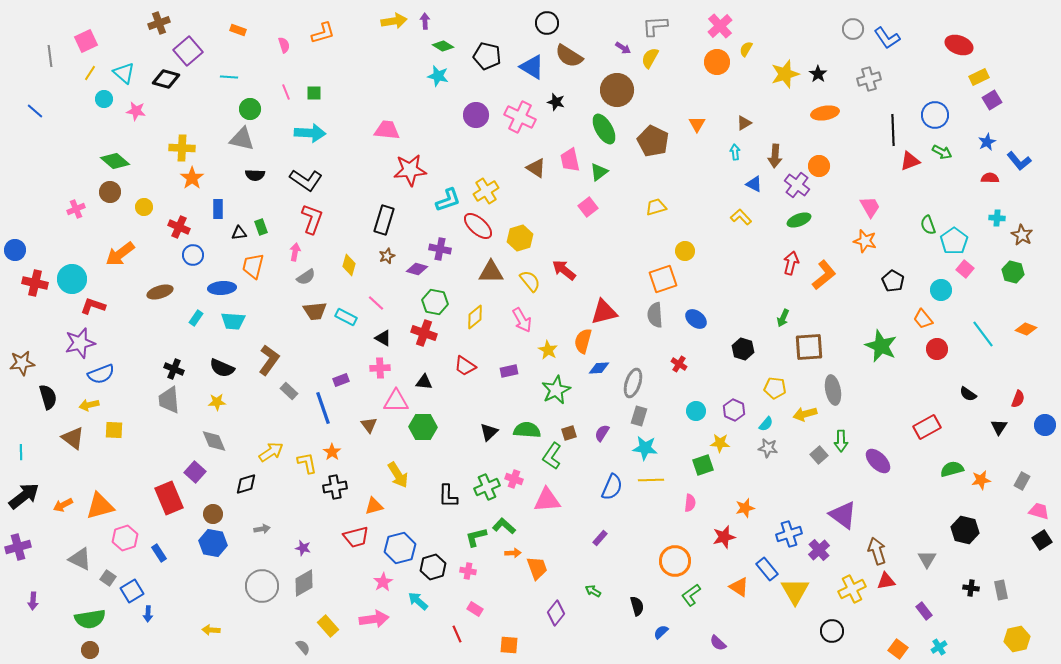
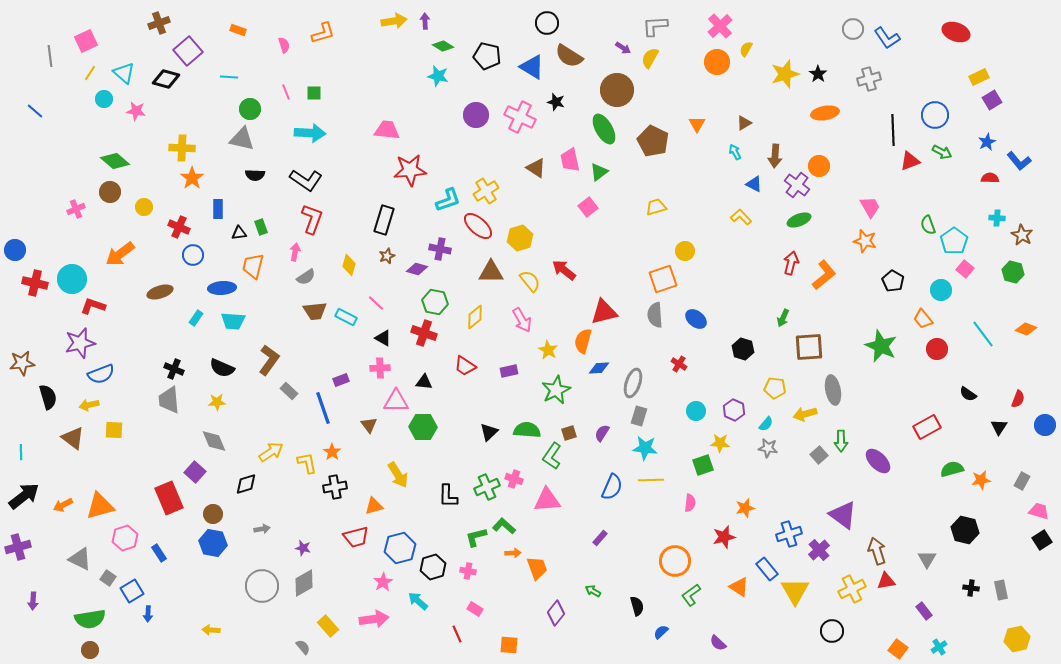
red ellipse at (959, 45): moved 3 px left, 13 px up
cyan arrow at (735, 152): rotated 21 degrees counterclockwise
